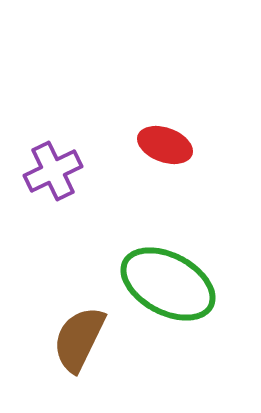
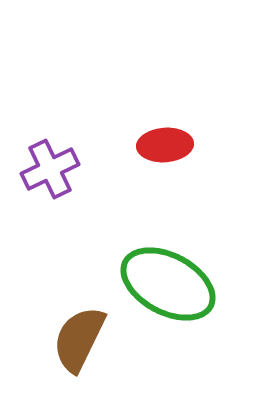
red ellipse: rotated 24 degrees counterclockwise
purple cross: moved 3 px left, 2 px up
